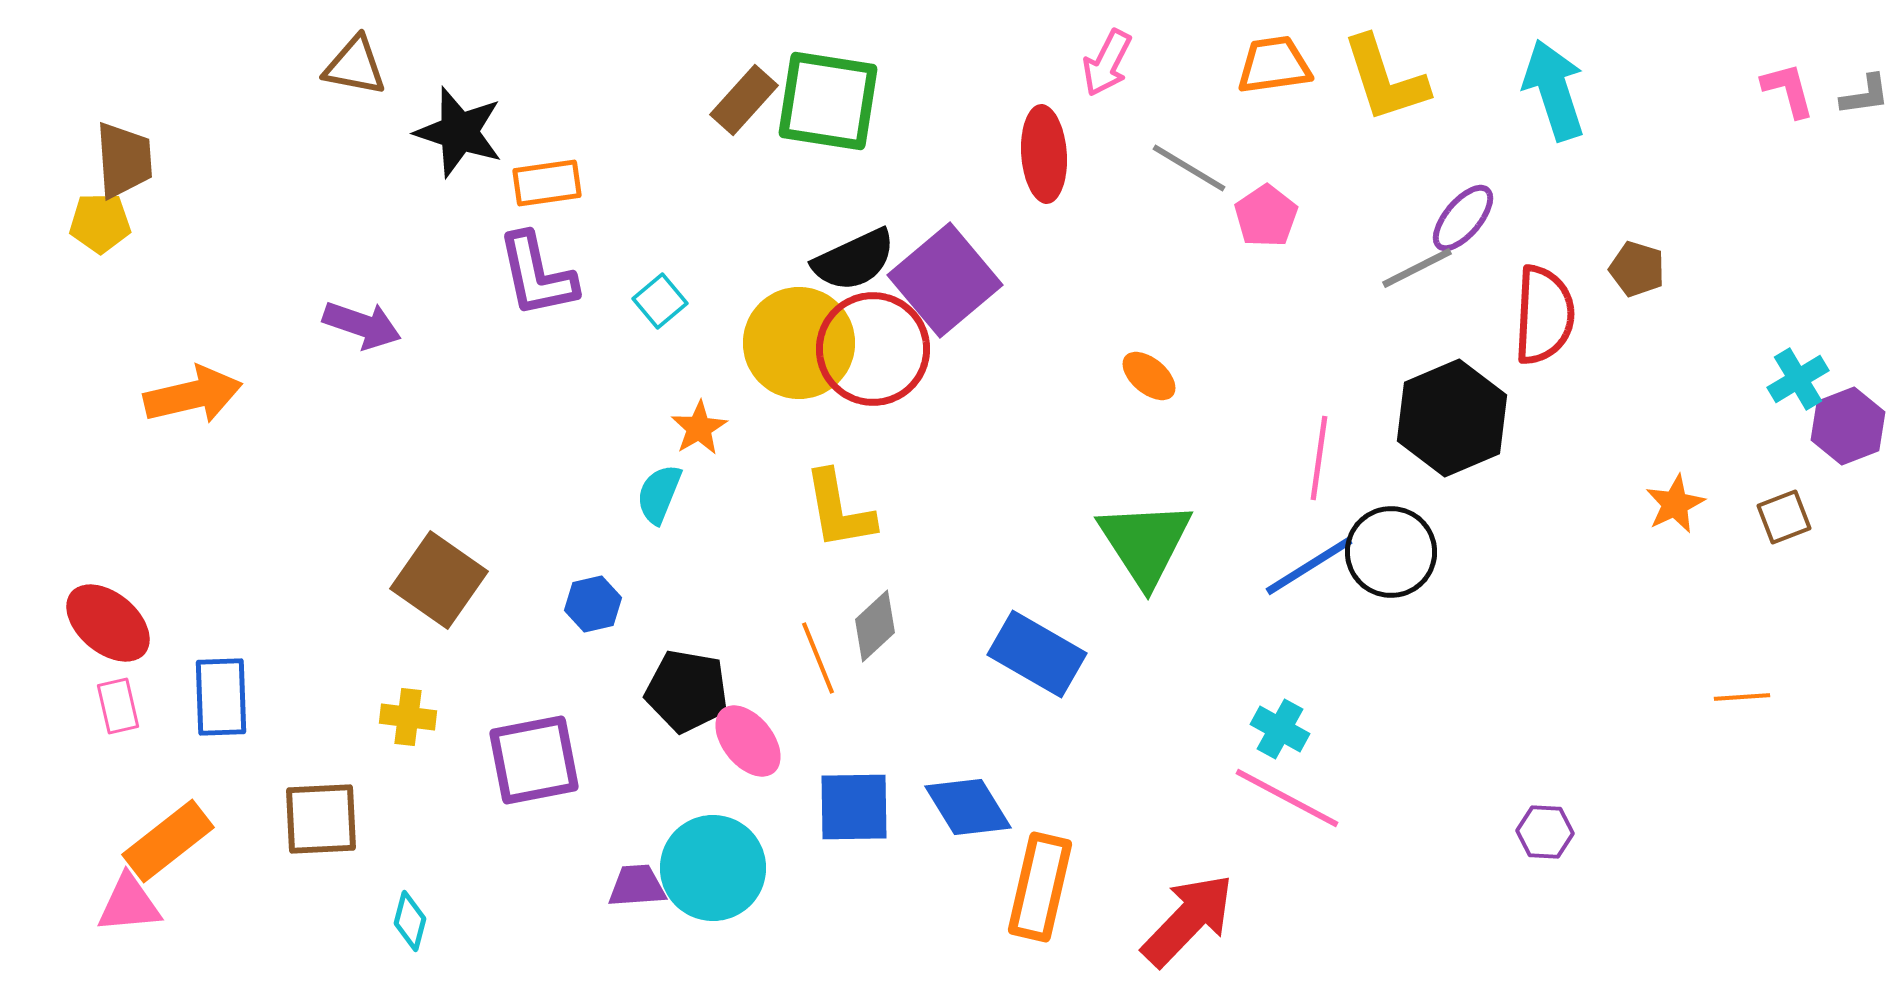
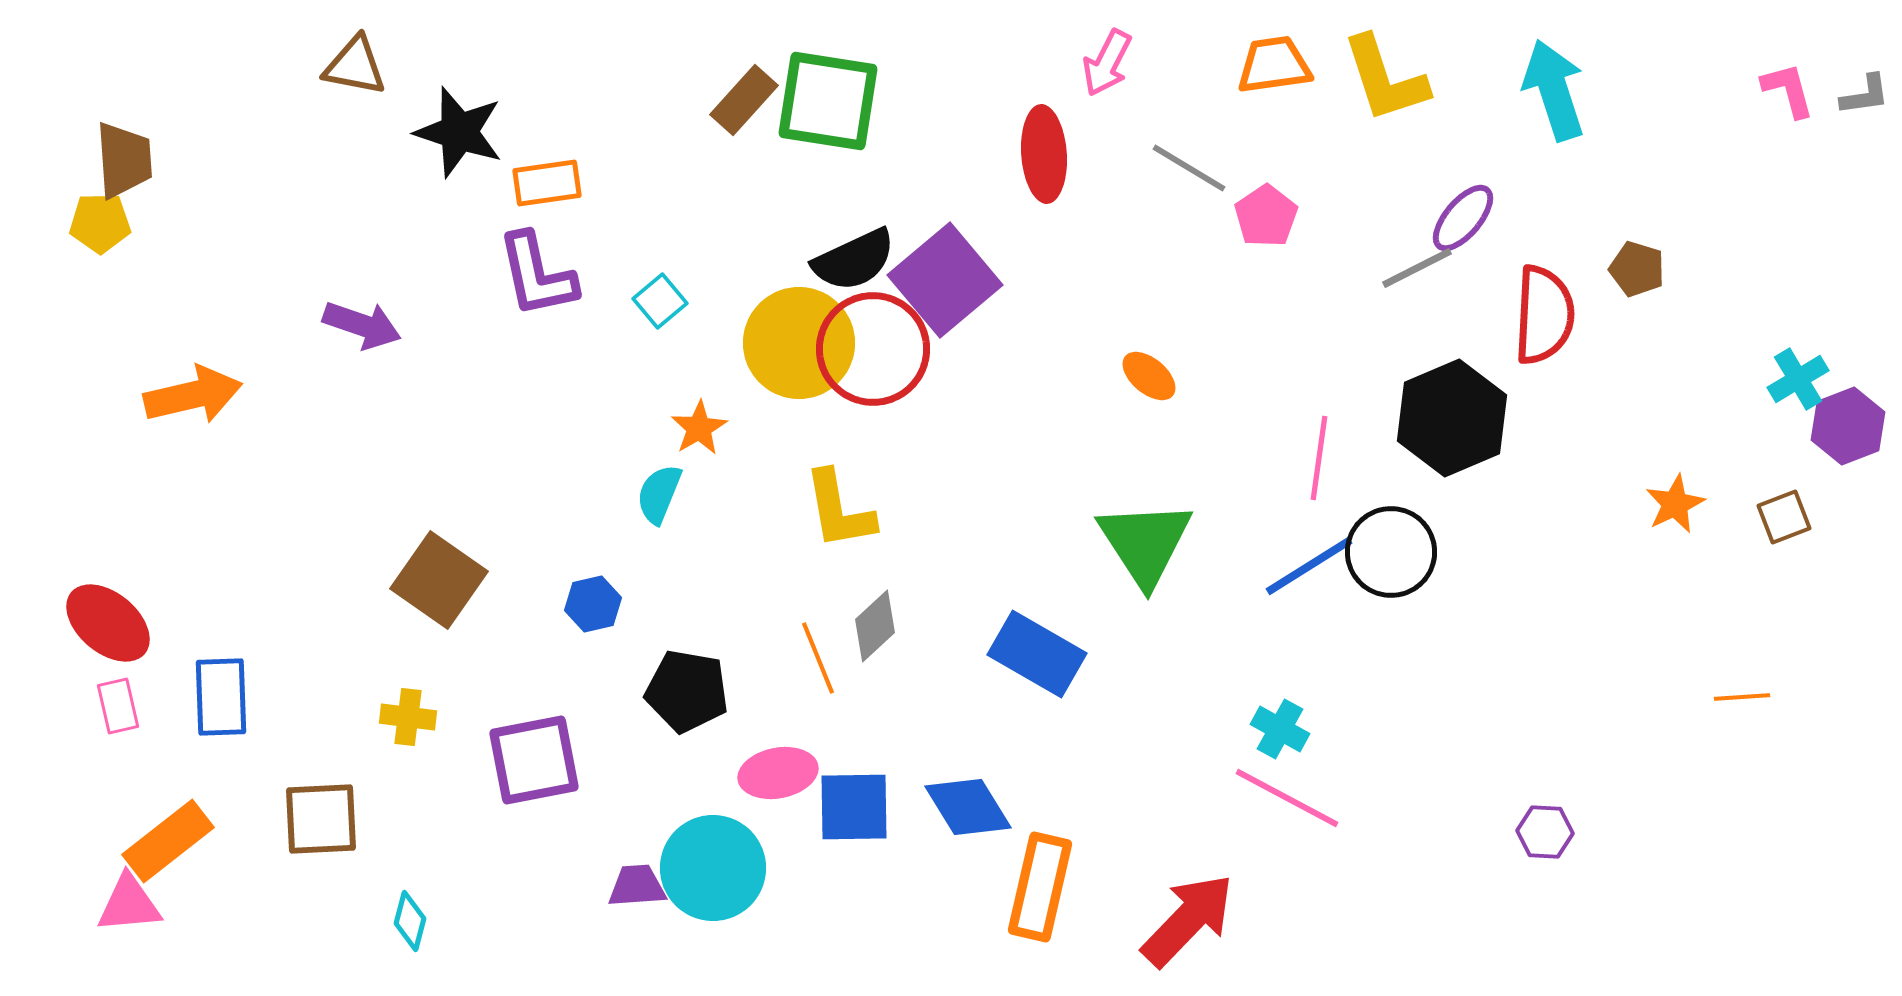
pink ellipse at (748, 741): moved 30 px right, 32 px down; rotated 62 degrees counterclockwise
